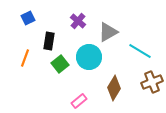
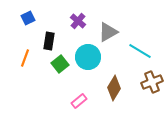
cyan circle: moved 1 px left
